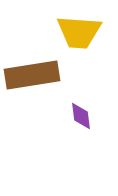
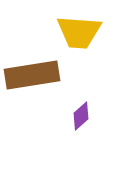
purple diamond: rotated 56 degrees clockwise
